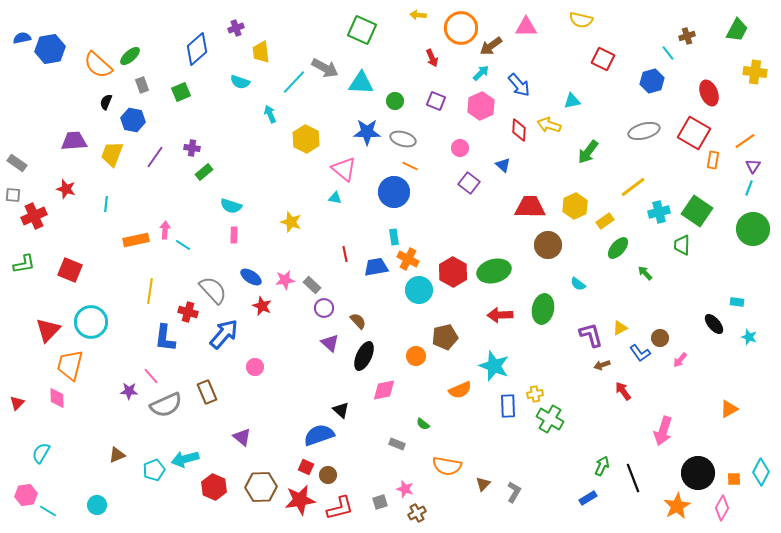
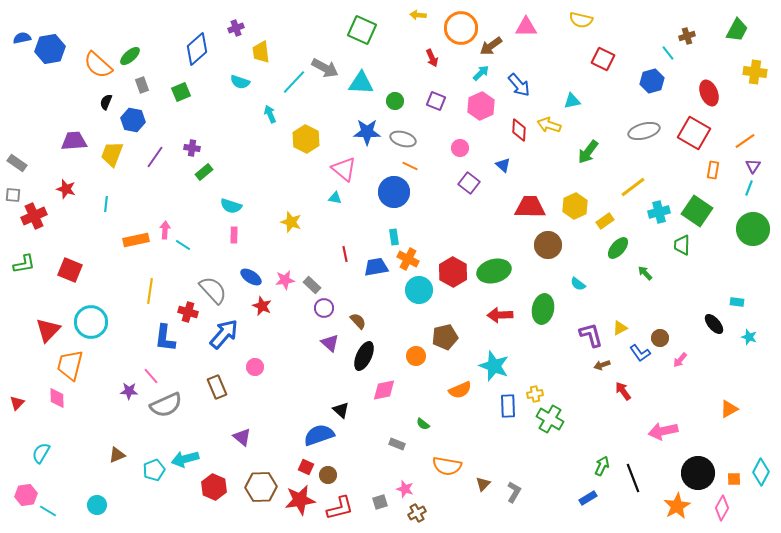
orange rectangle at (713, 160): moved 10 px down
brown rectangle at (207, 392): moved 10 px right, 5 px up
pink arrow at (663, 431): rotated 60 degrees clockwise
